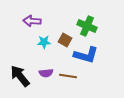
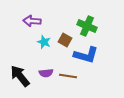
cyan star: rotated 24 degrees clockwise
